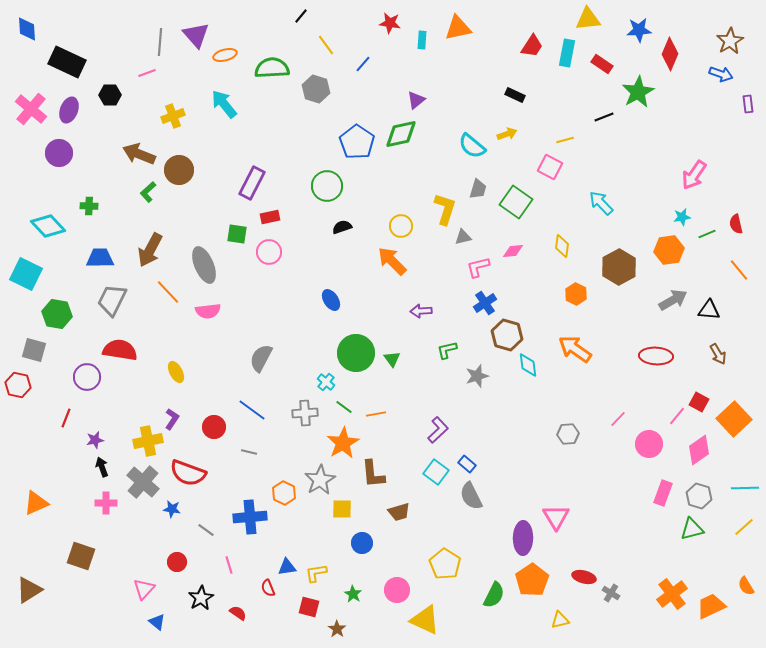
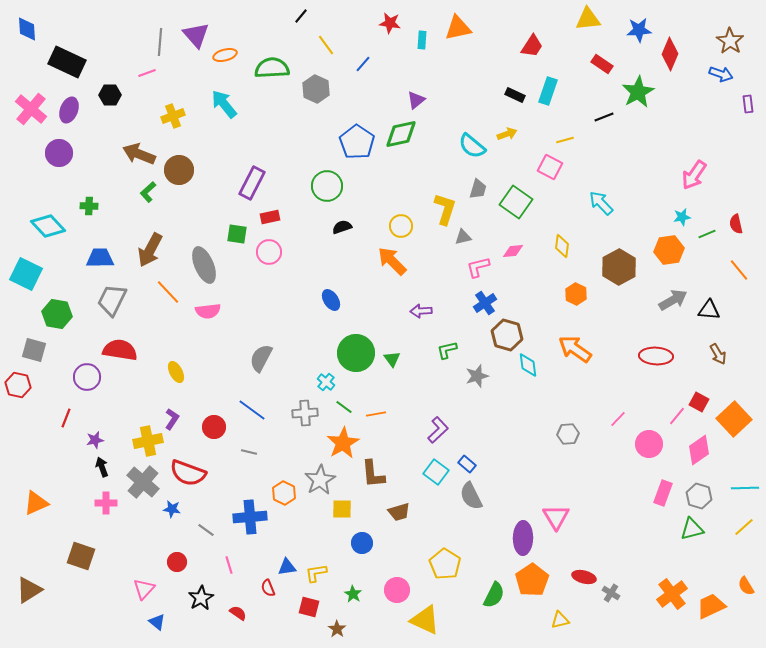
brown star at (730, 41): rotated 8 degrees counterclockwise
cyan rectangle at (567, 53): moved 19 px left, 38 px down; rotated 8 degrees clockwise
gray hexagon at (316, 89): rotated 8 degrees clockwise
